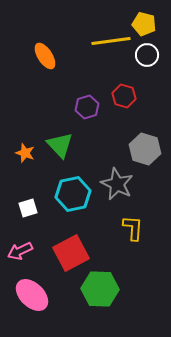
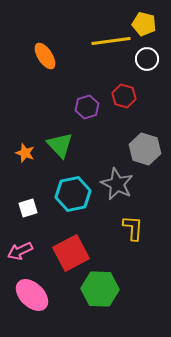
white circle: moved 4 px down
